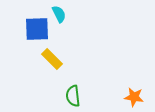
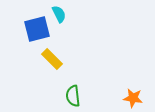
blue square: rotated 12 degrees counterclockwise
orange star: moved 1 px left, 1 px down
